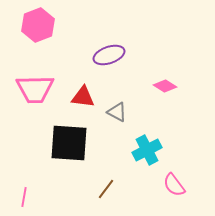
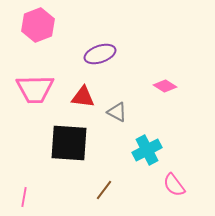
purple ellipse: moved 9 px left, 1 px up
brown line: moved 2 px left, 1 px down
